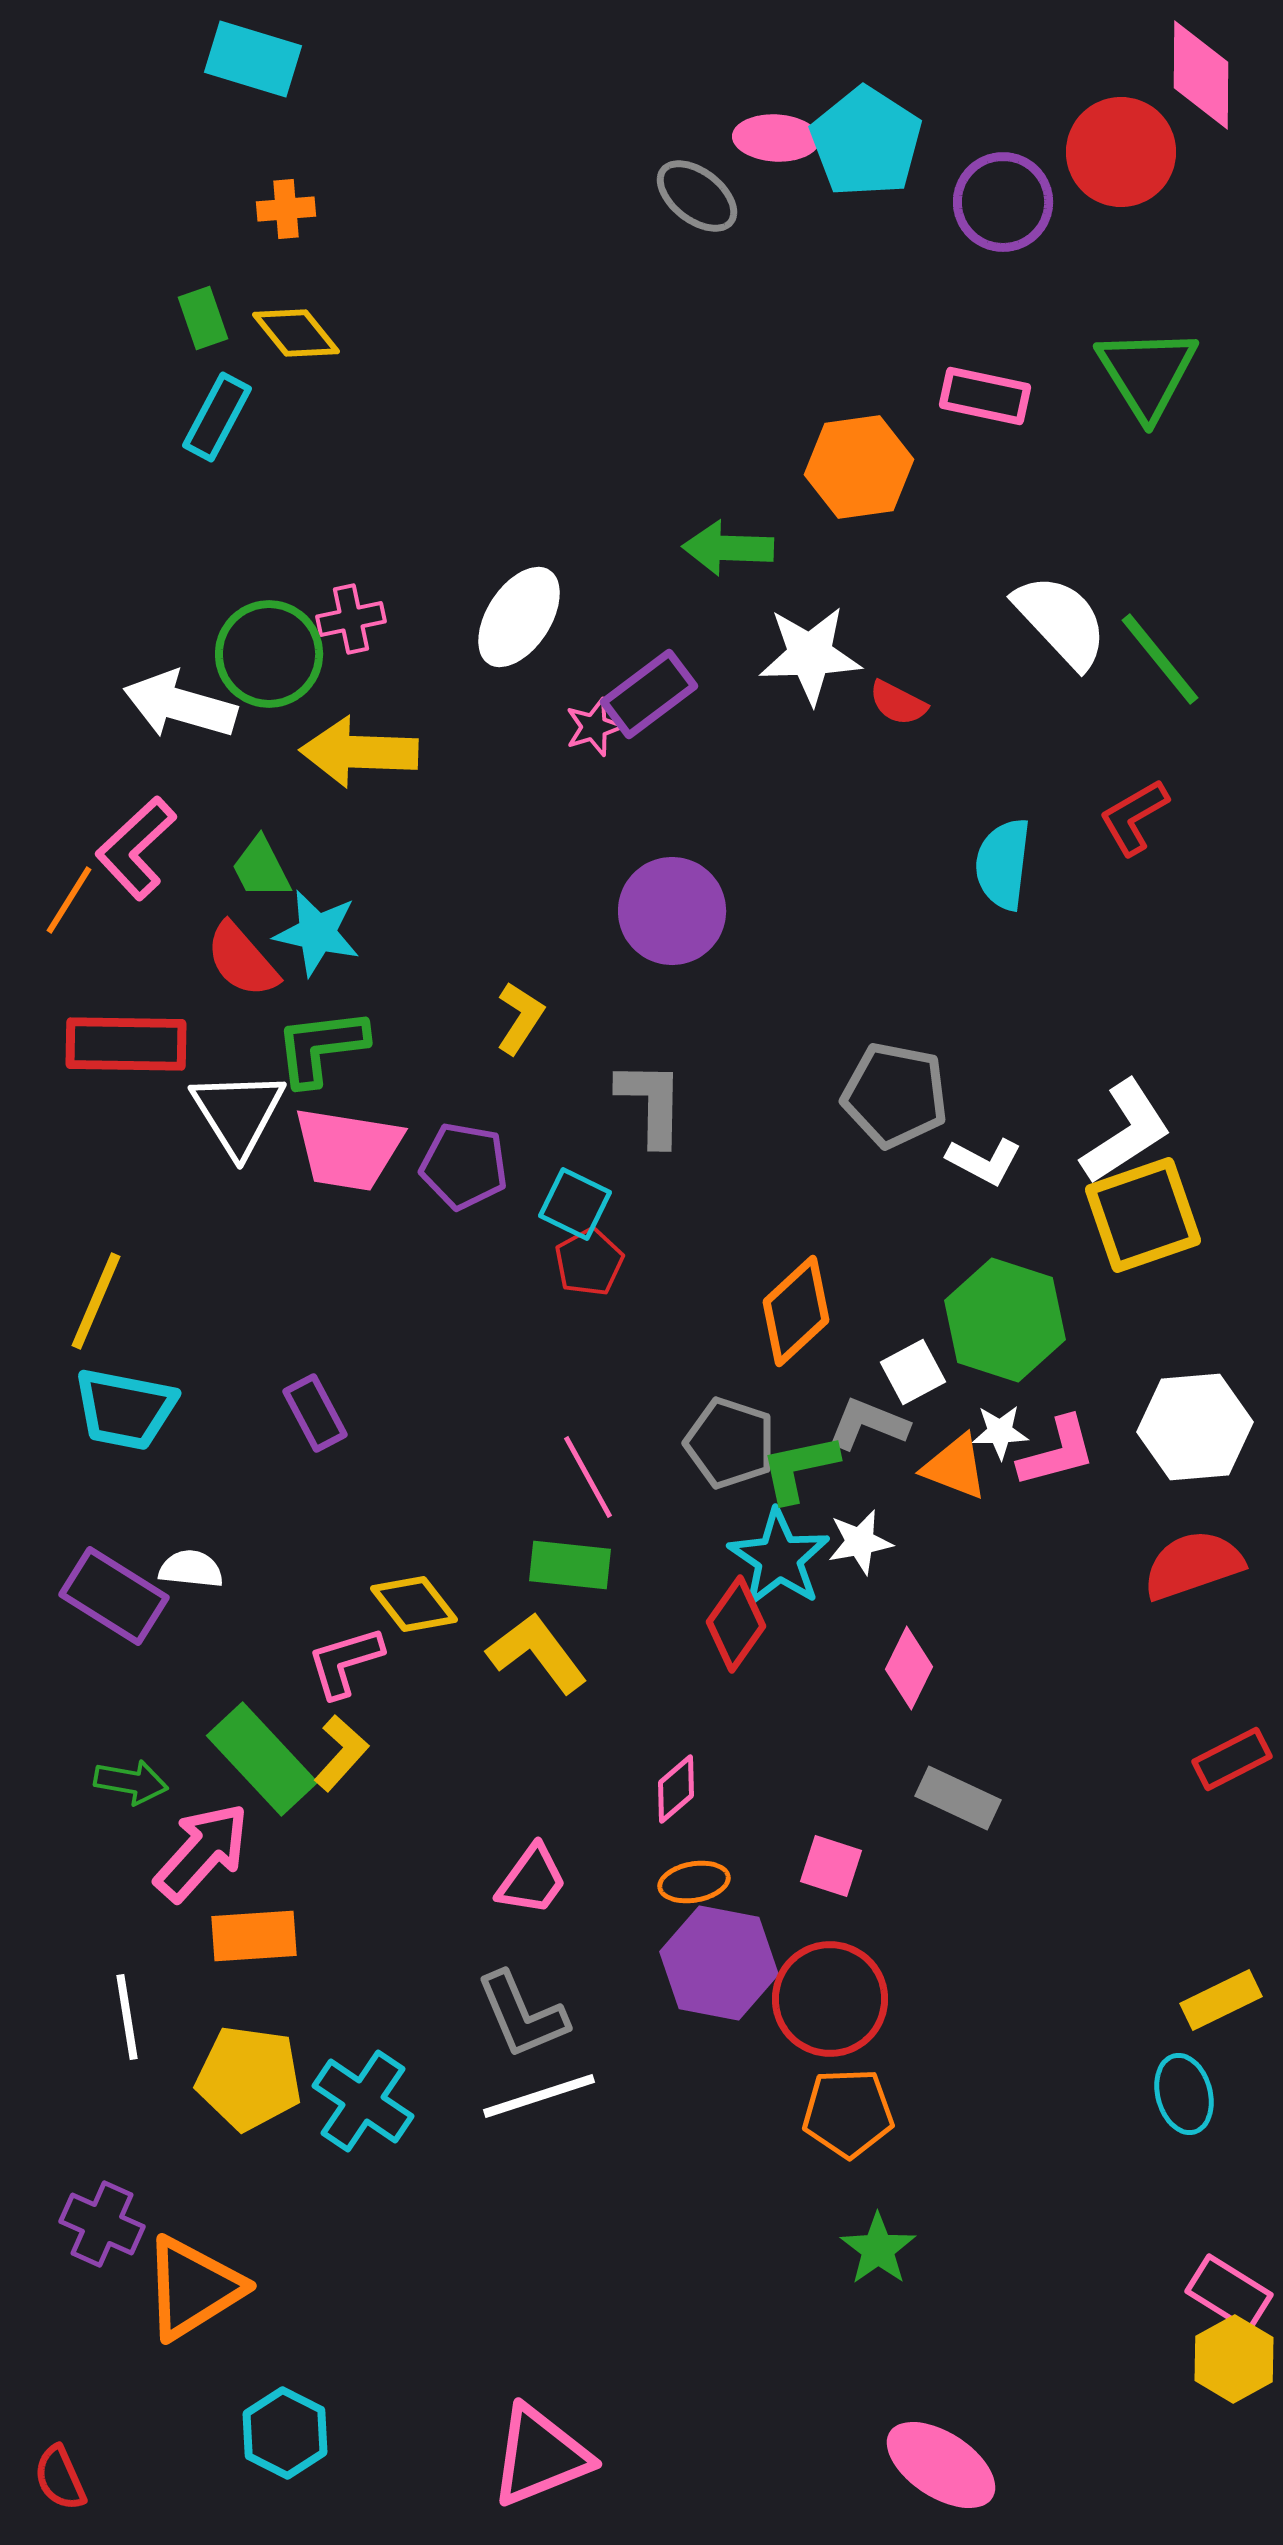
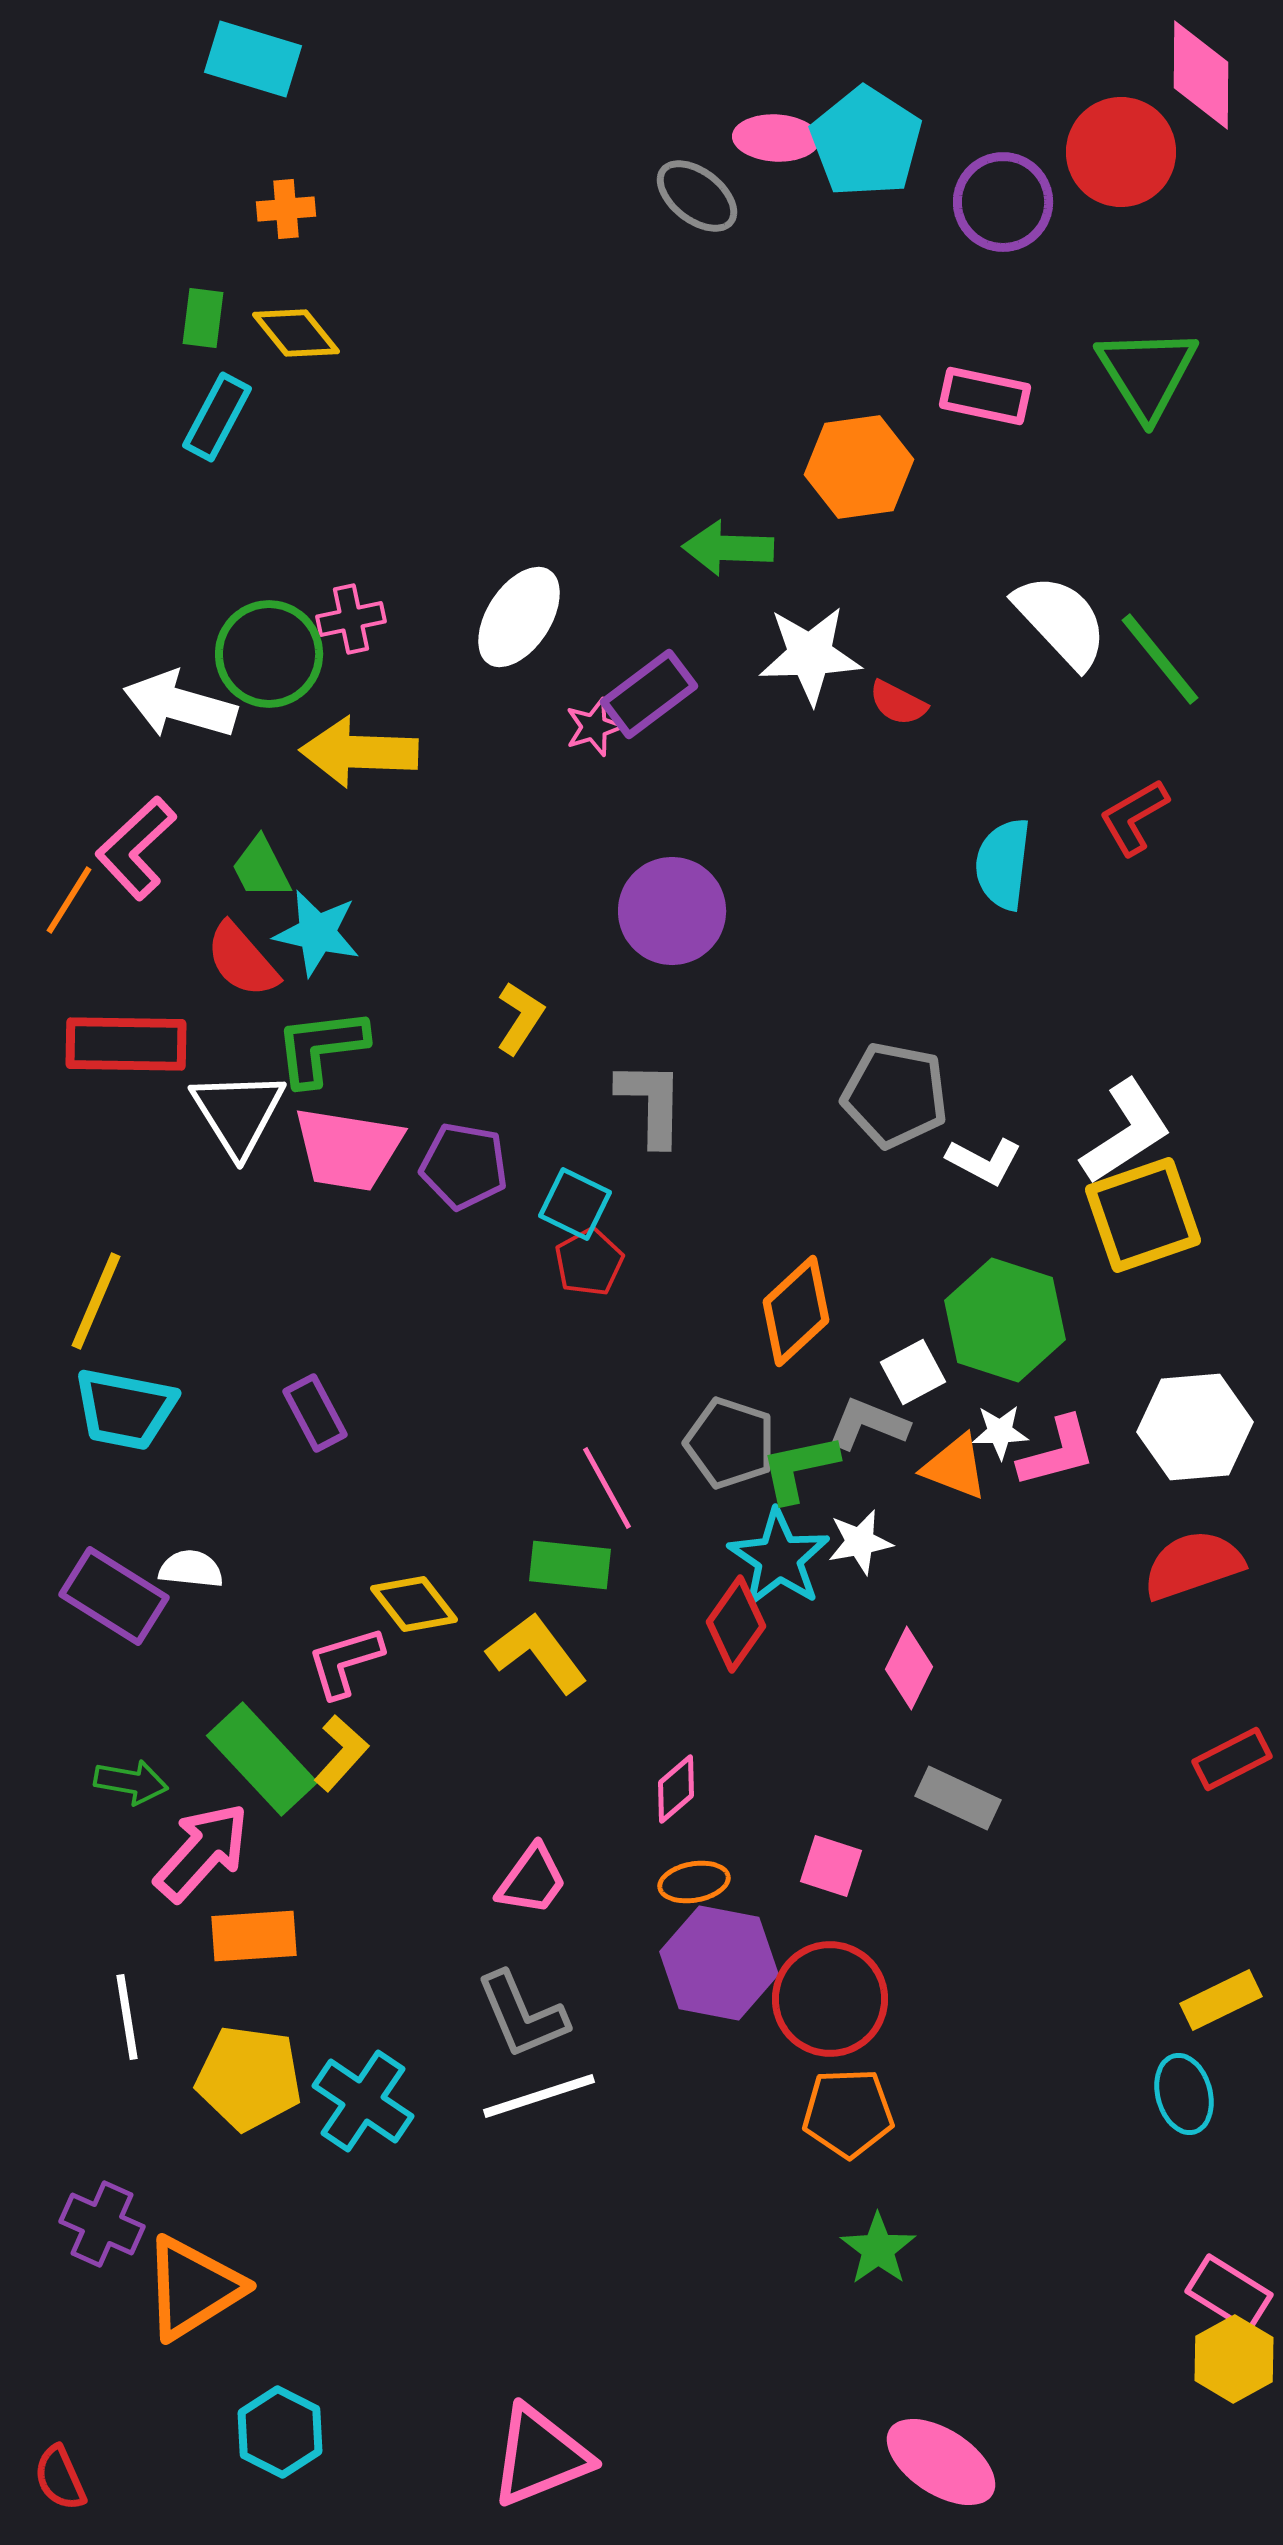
green rectangle at (203, 318): rotated 26 degrees clockwise
pink line at (588, 1477): moved 19 px right, 11 px down
cyan hexagon at (285, 2433): moved 5 px left, 1 px up
pink ellipse at (941, 2465): moved 3 px up
